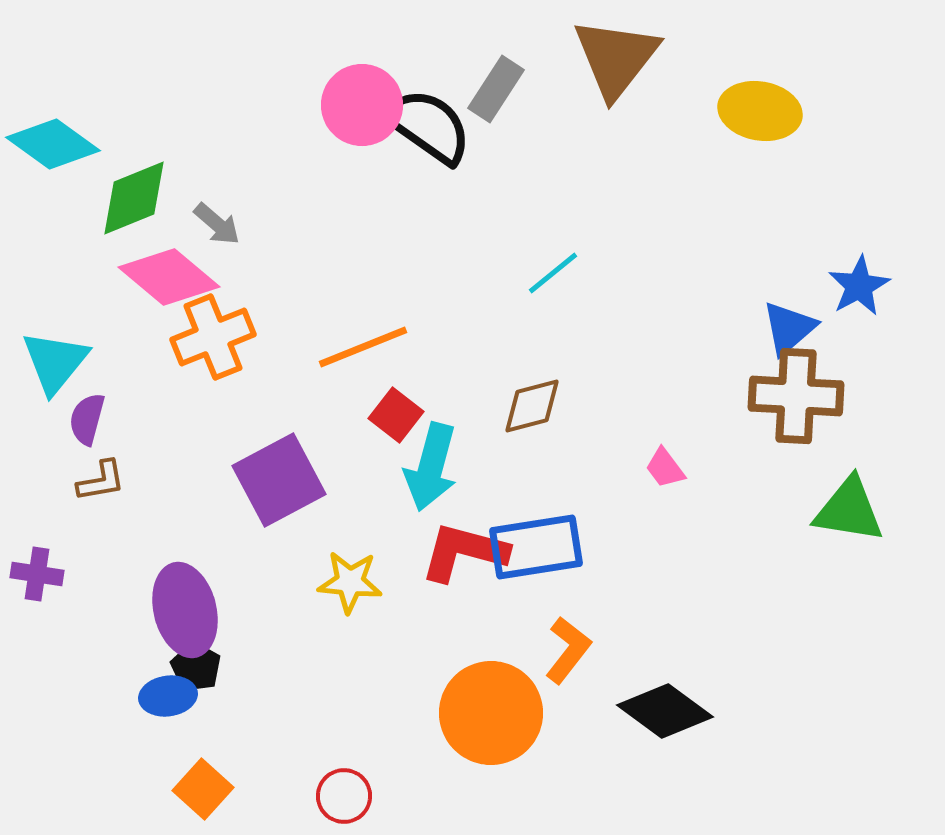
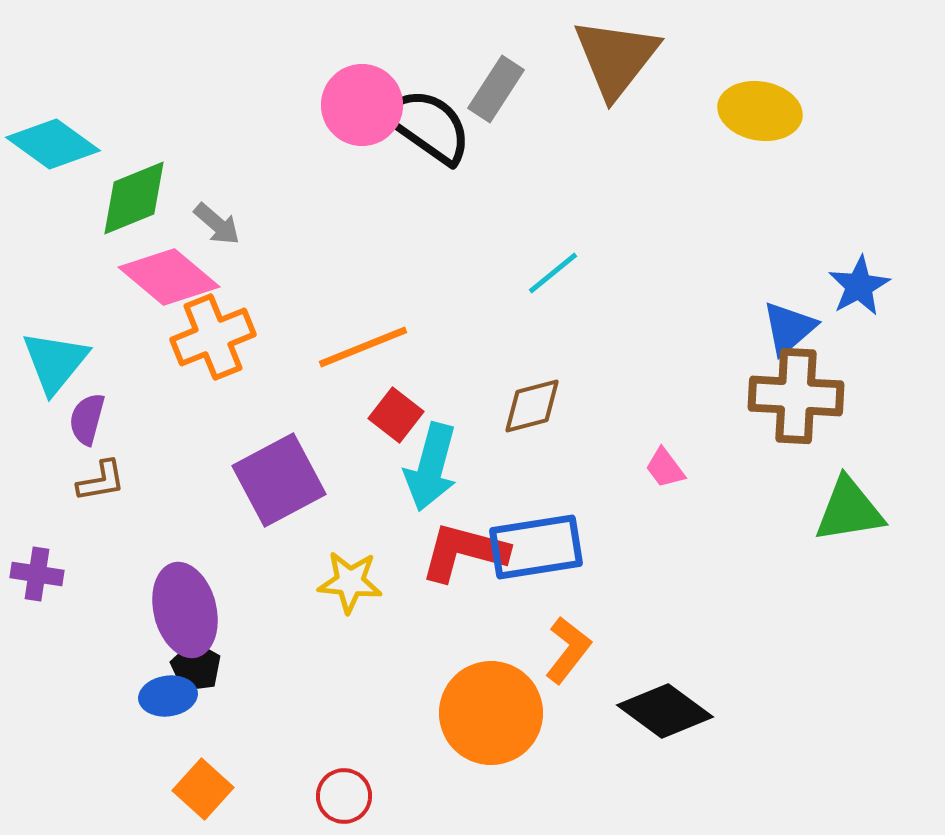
green triangle: rotated 18 degrees counterclockwise
